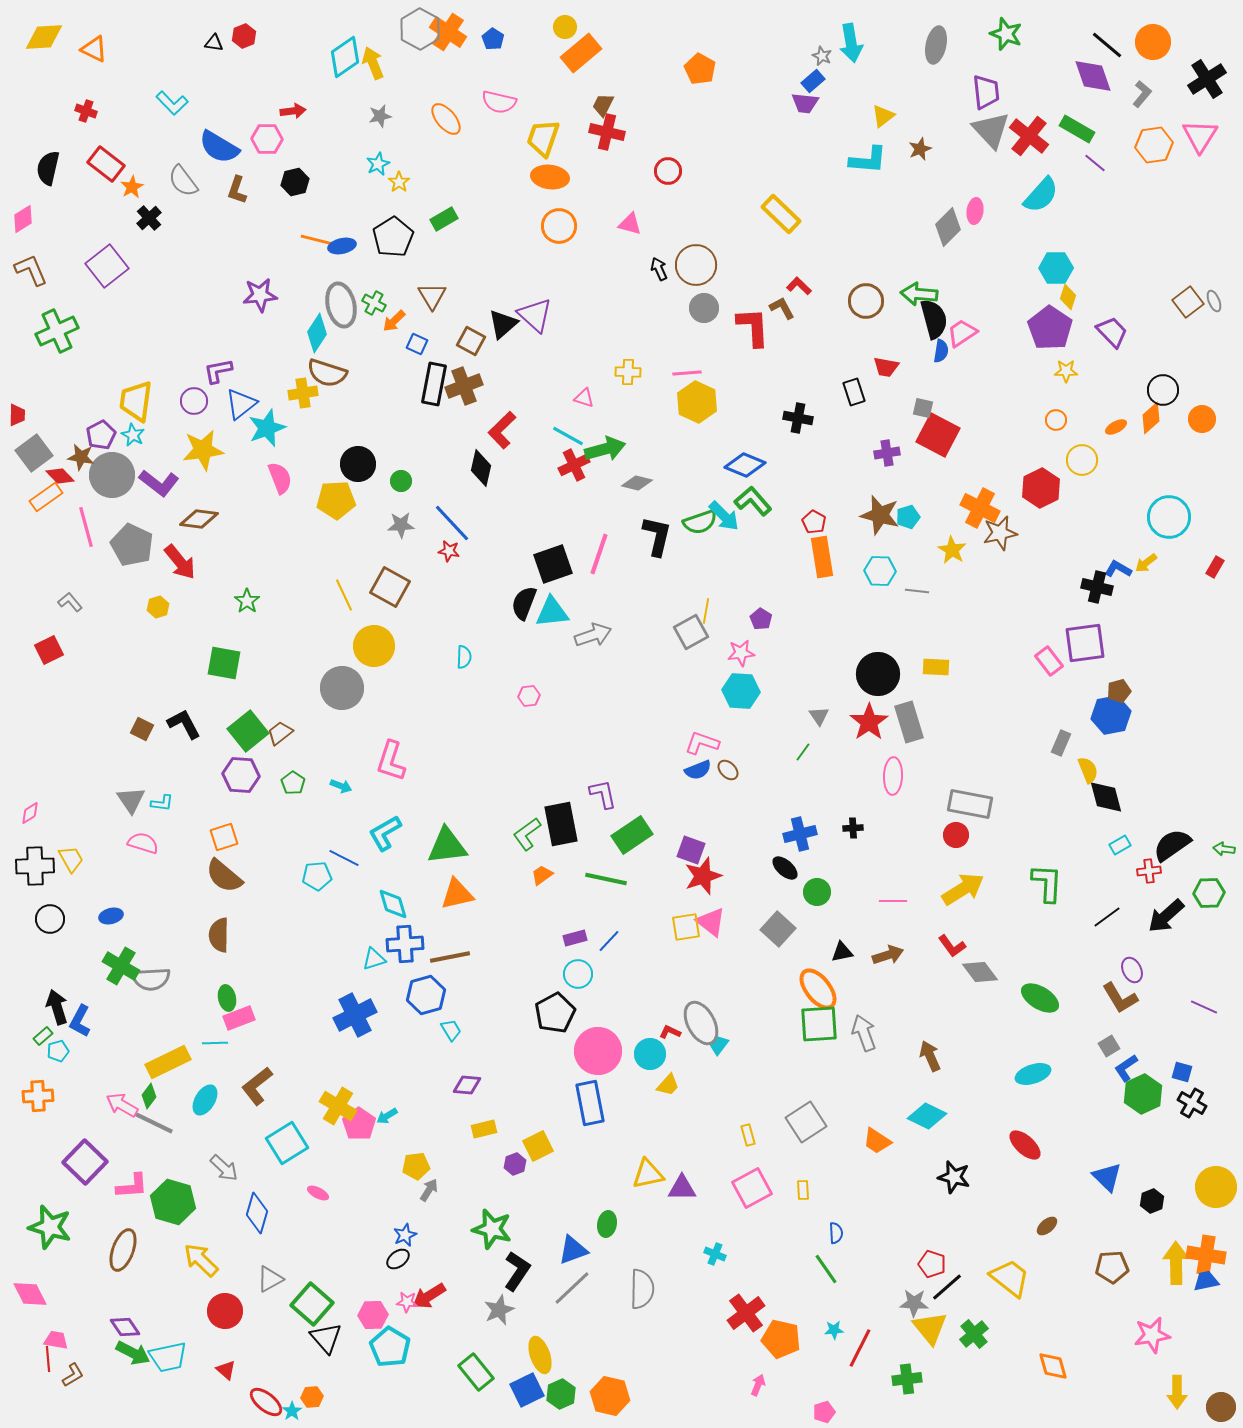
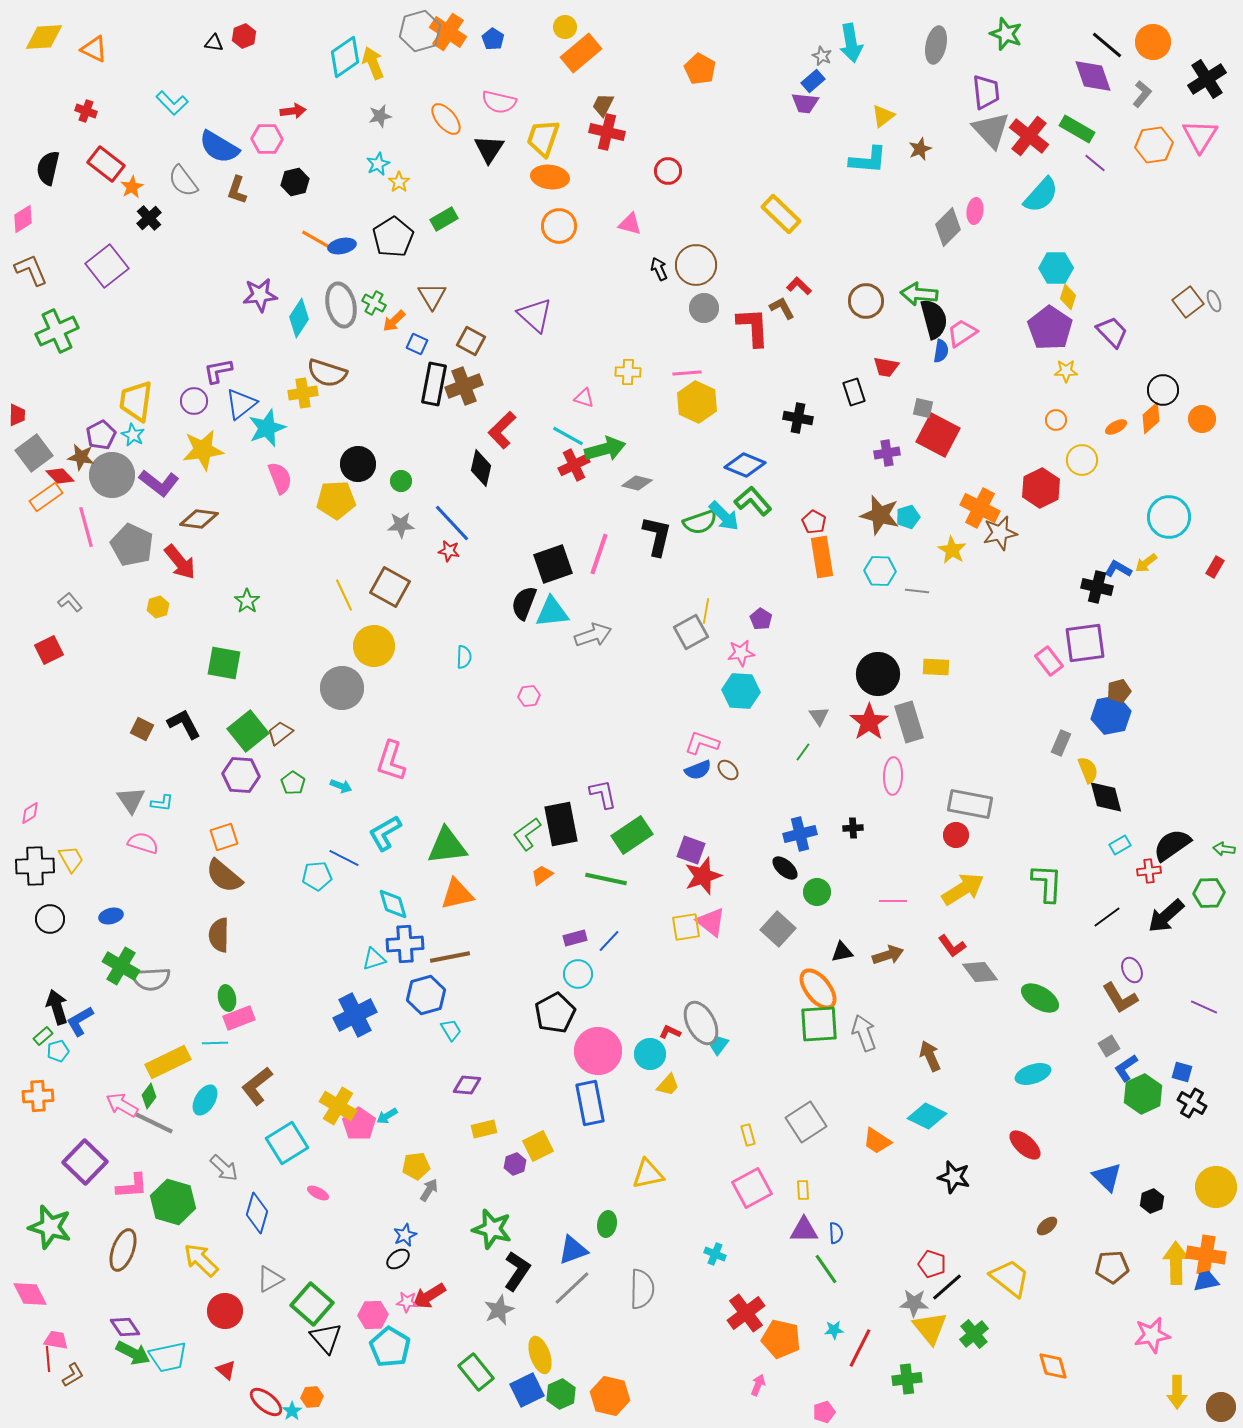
gray hexagon at (420, 29): moved 2 px down; rotated 15 degrees clockwise
orange line at (317, 240): rotated 16 degrees clockwise
black triangle at (503, 324): moved 14 px left, 175 px up; rotated 16 degrees counterclockwise
cyan diamond at (317, 333): moved 18 px left, 15 px up
blue L-shape at (80, 1021): rotated 32 degrees clockwise
purple triangle at (682, 1188): moved 122 px right, 42 px down
